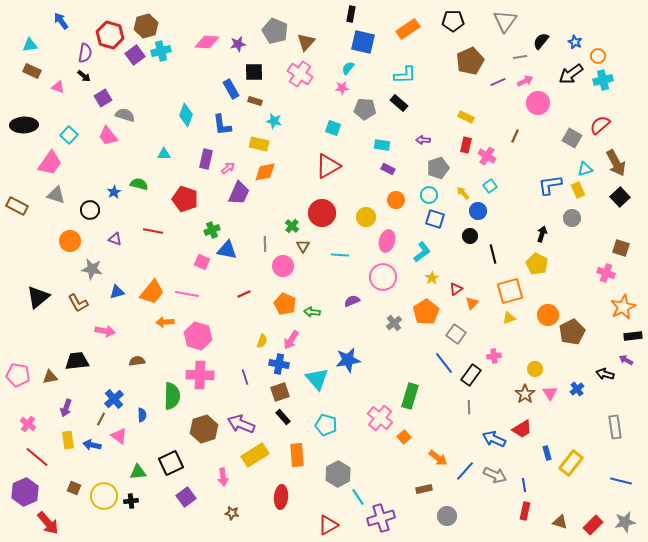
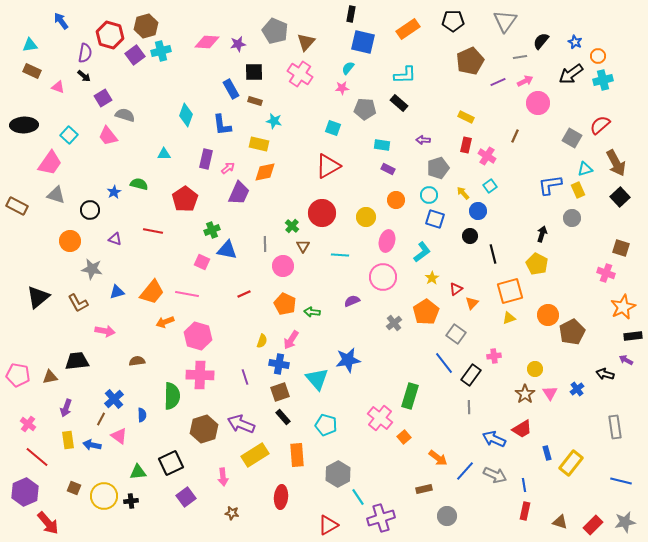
red pentagon at (185, 199): rotated 20 degrees clockwise
orange arrow at (165, 322): rotated 18 degrees counterclockwise
